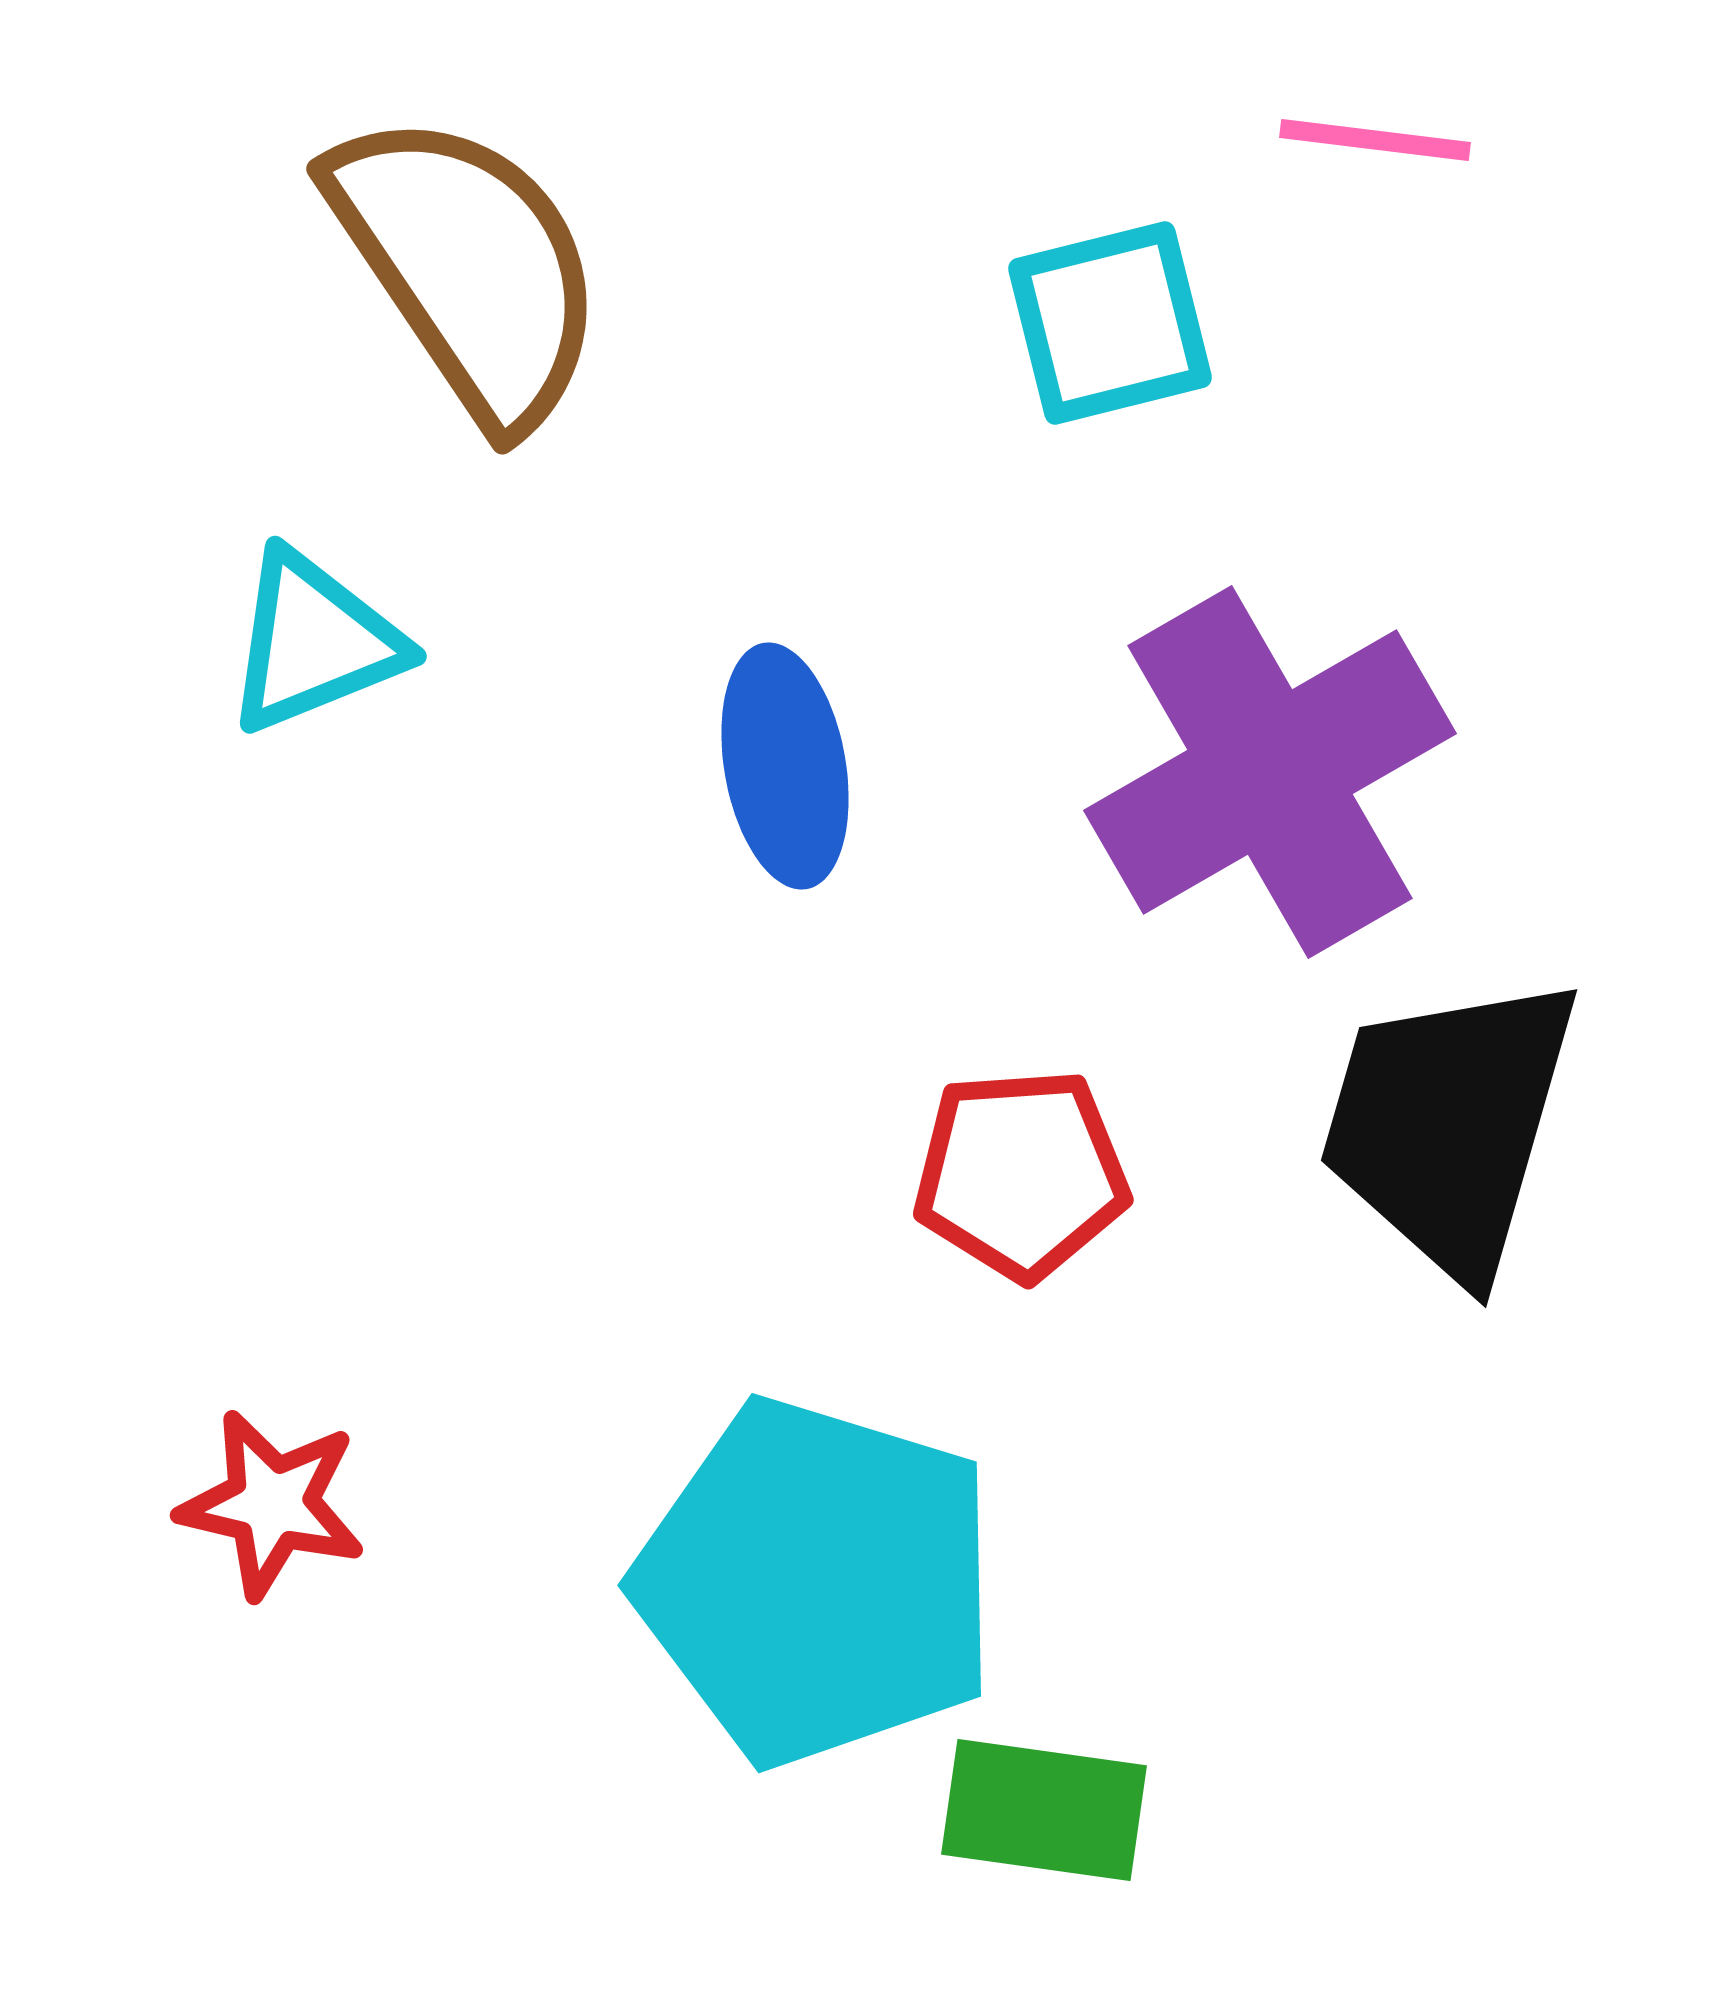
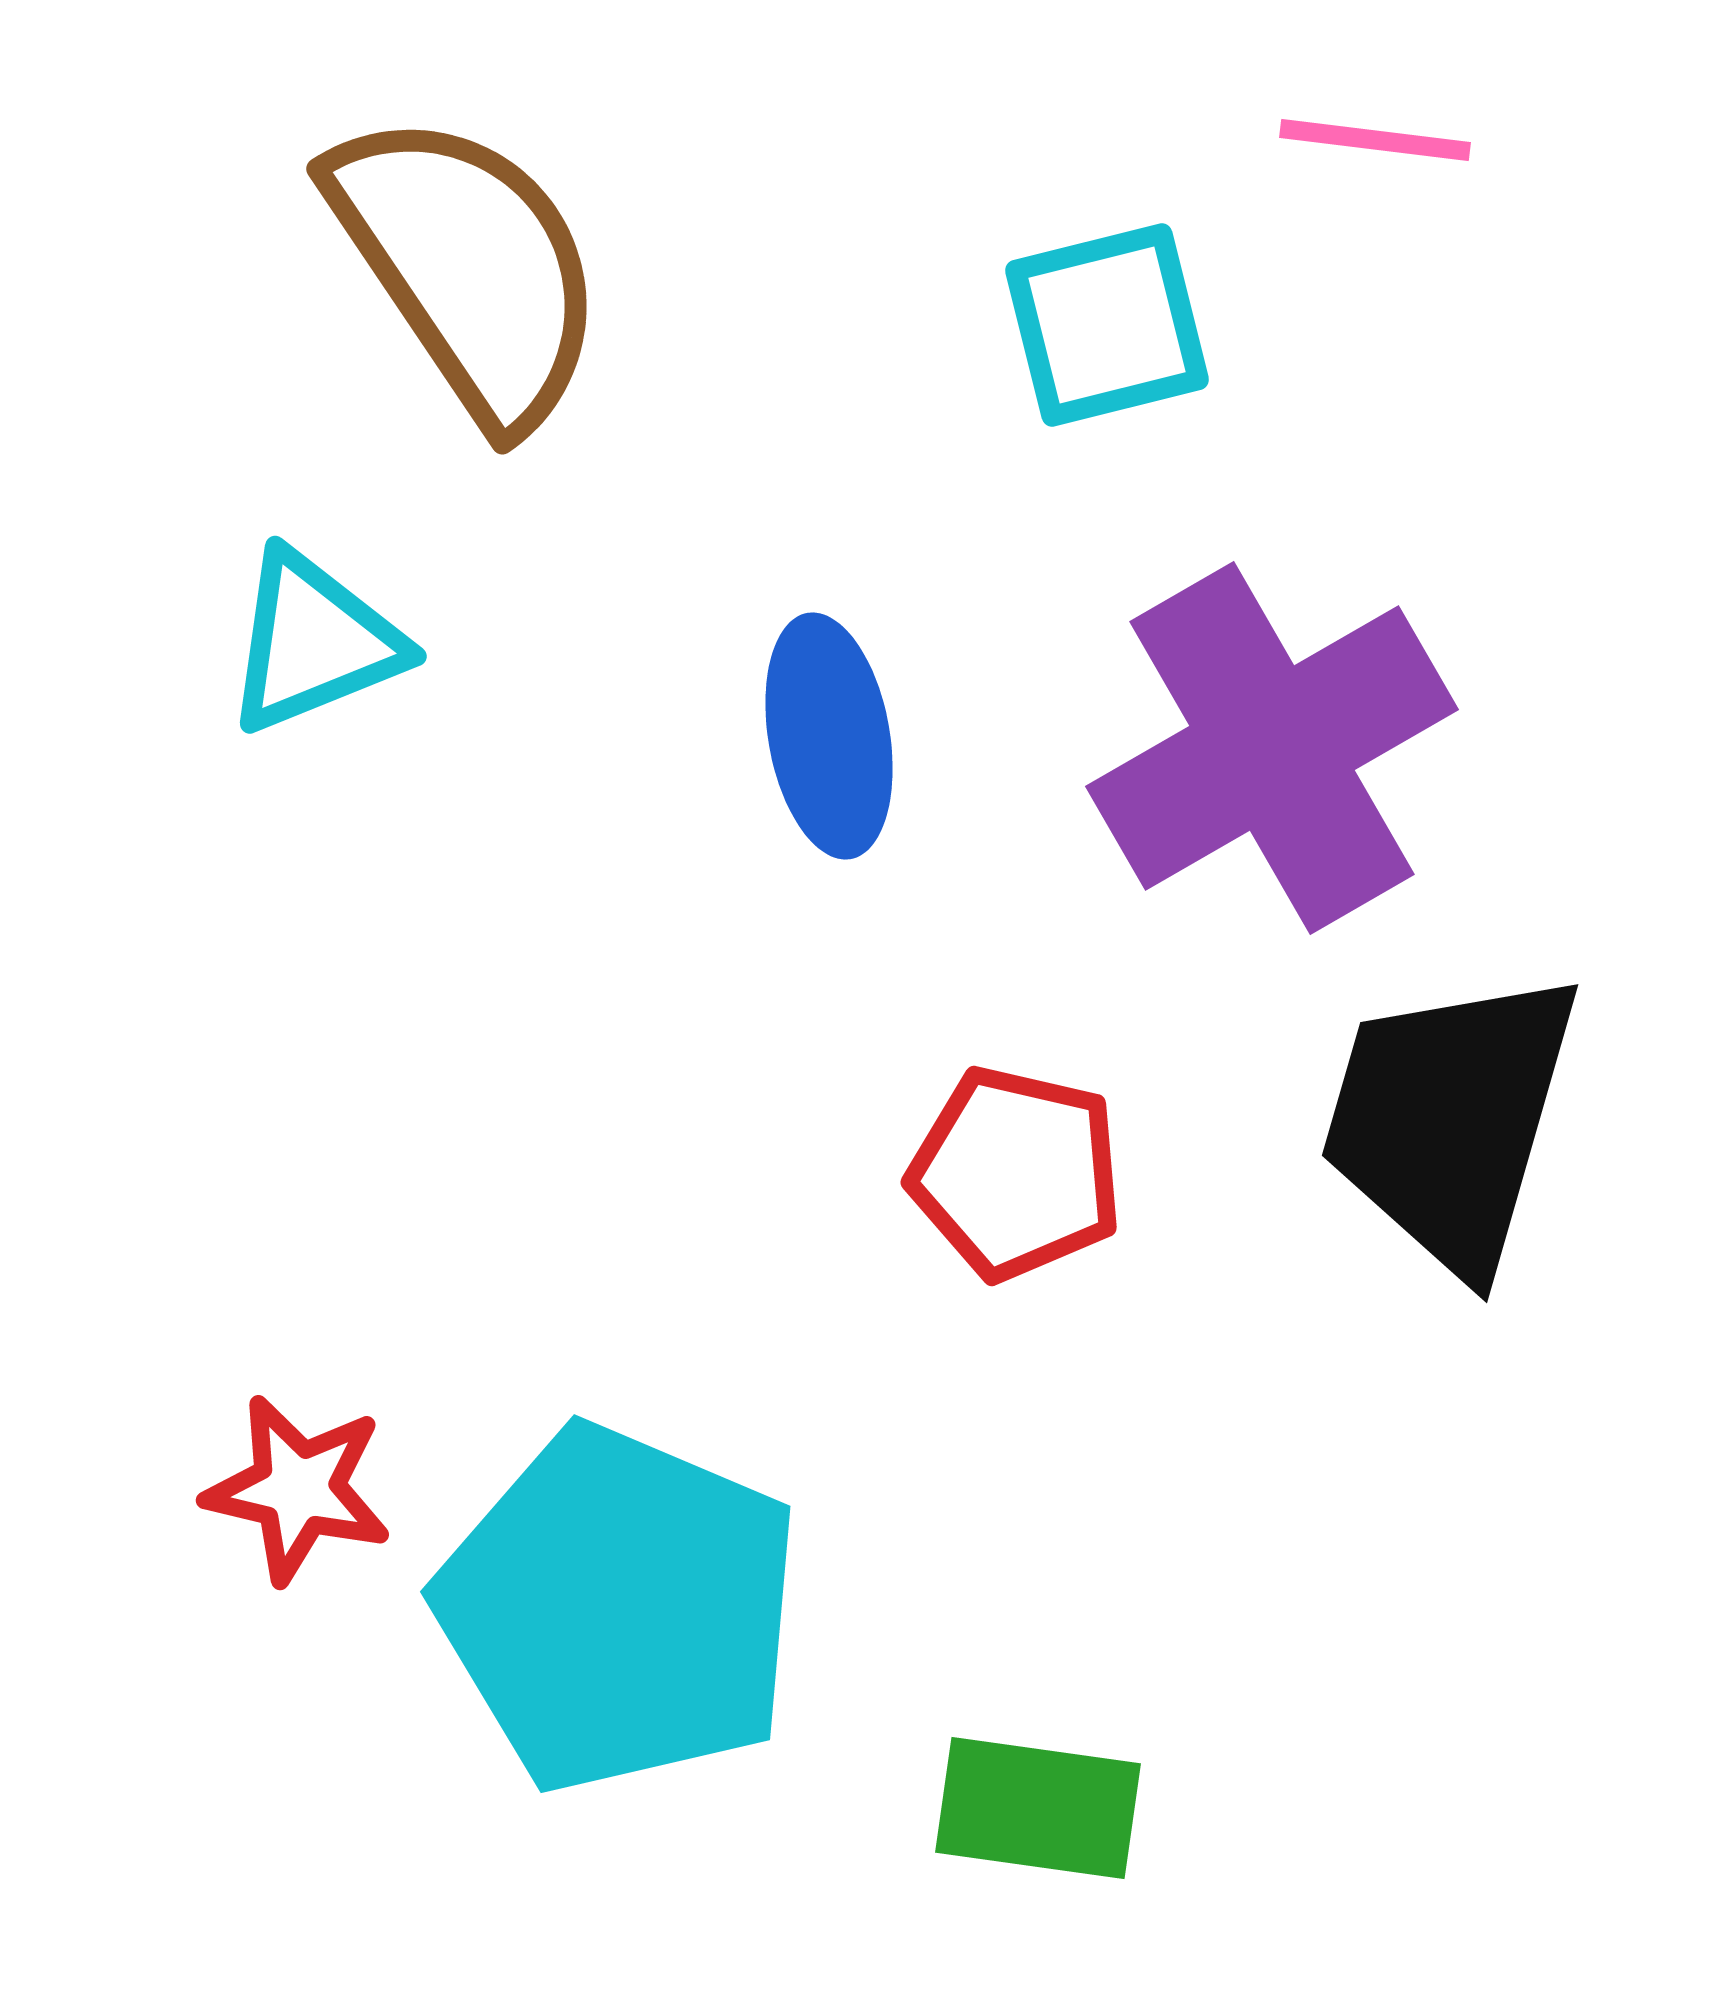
cyan square: moved 3 px left, 2 px down
blue ellipse: moved 44 px right, 30 px up
purple cross: moved 2 px right, 24 px up
black trapezoid: moved 1 px right, 5 px up
red pentagon: moved 5 px left, 1 px up; rotated 17 degrees clockwise
red star: moved 26 px right, 15 px up
cyan pentagon: moved 198 px left, 27 px down; rotated 6 degrees clockwise
green rectangle: moved 6 px left, 2 px up
